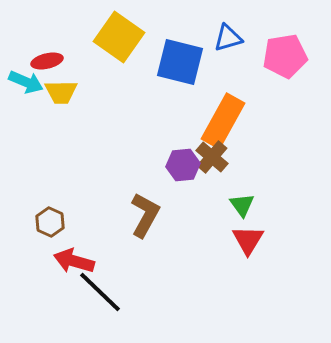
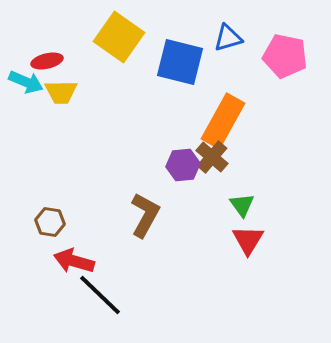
pink pentagon: rotated 21 degrees clockwise
brown hexagon: rotated 16 degrees counterclockwise
black line: moved 3 px down
